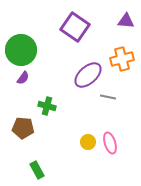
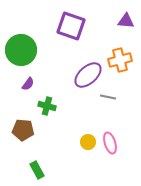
purple square: moved 4 px left, 1 px up; rotated 16 degrees counterclockwise
orange cross: moved 2 px left, 1 px down
purple semicircle: moved 5 px right, 6 px down
brown pentagon: moved 2 px down
